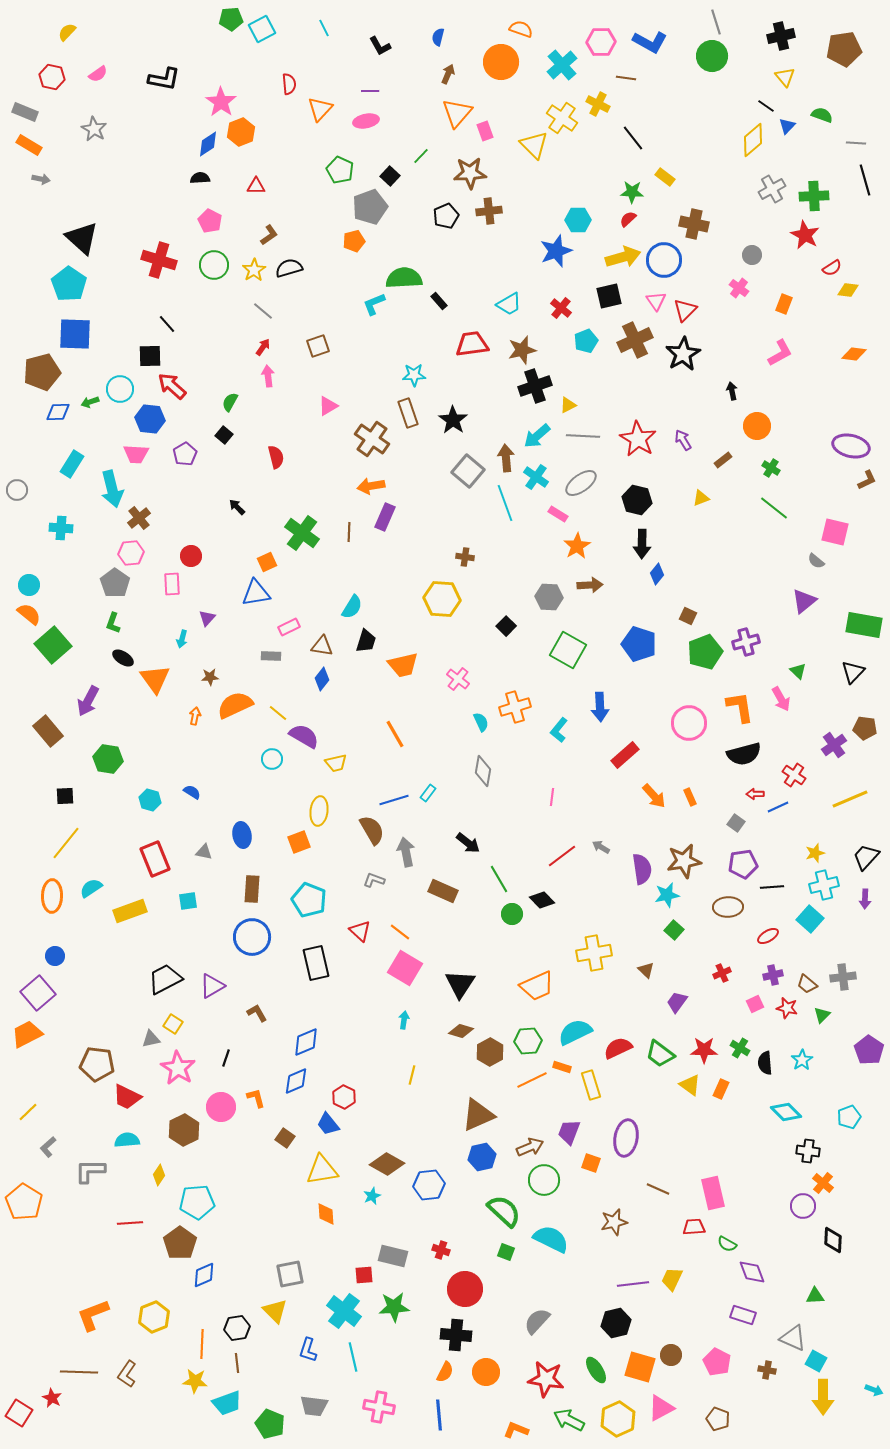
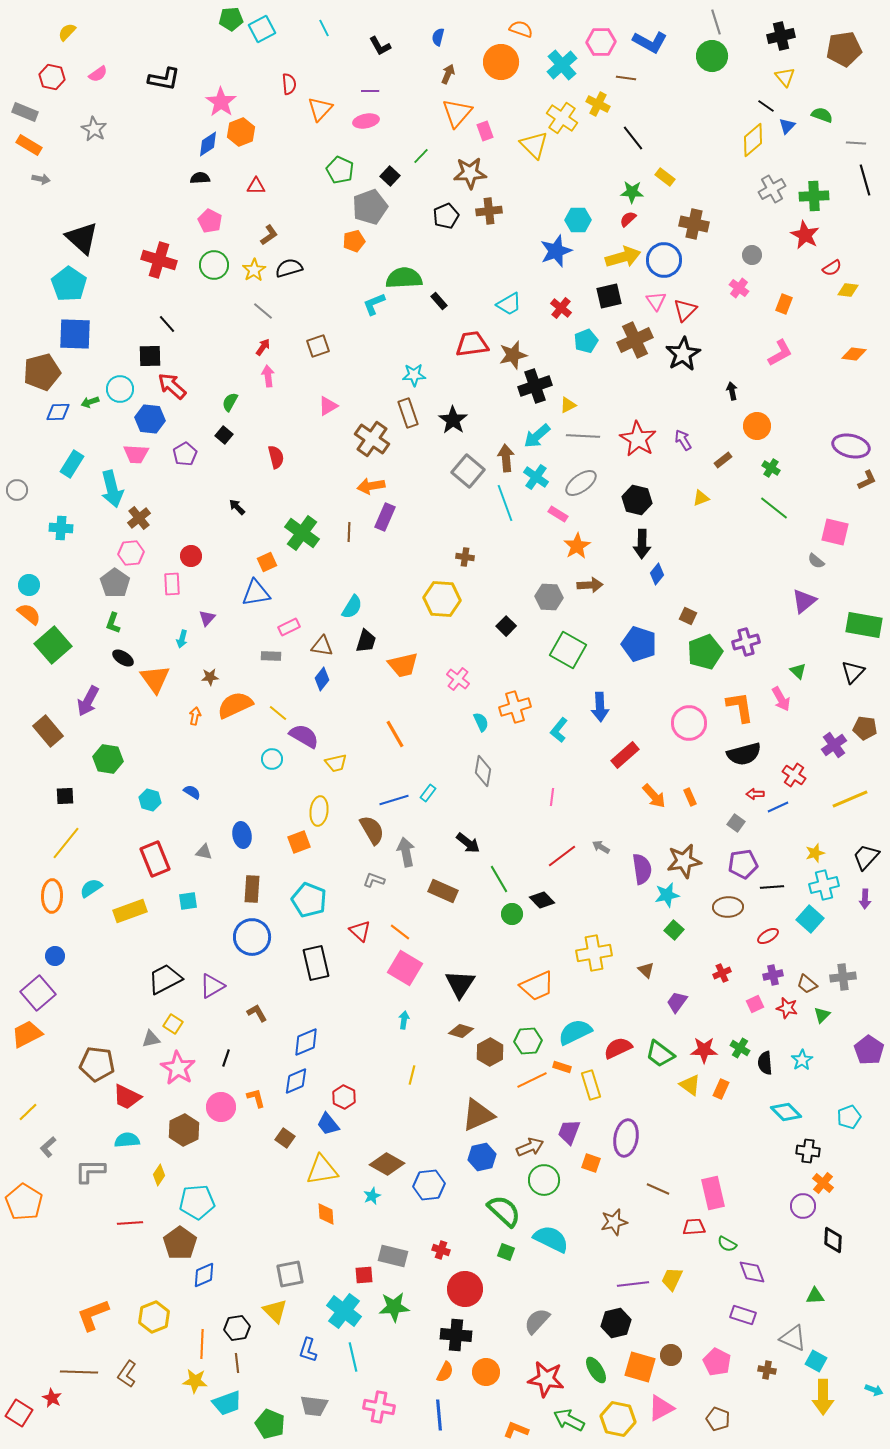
brown star at (522, 350): moved 9 px left, 5 px down
yellow hexagon at (618, 1419): rotated 24 degrees counterclockwise
